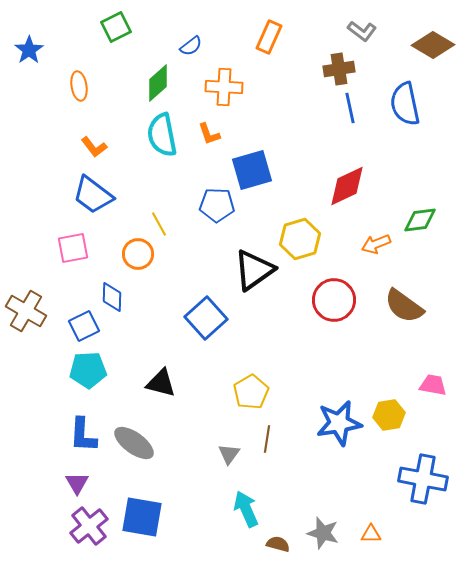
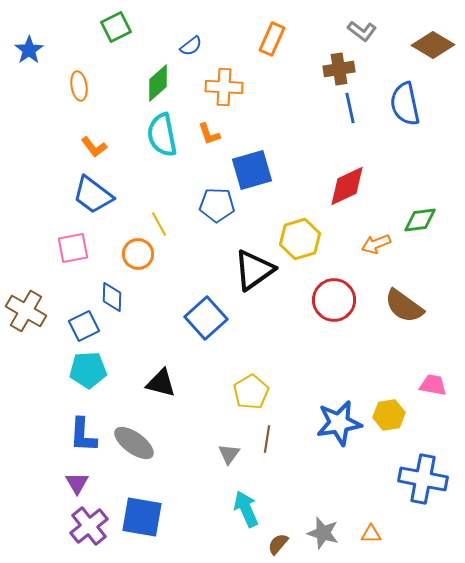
orange rectangle at (269, 37): moved 3 px right, 2 px down
brown semicircle at (278, 544): rotated 65 degrees counterclockwise
